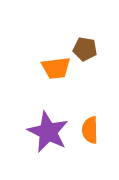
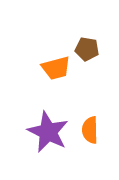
brown pentagon: moved 2 px right
orange trapezoid: rotated 8 degrees counterclockwise
